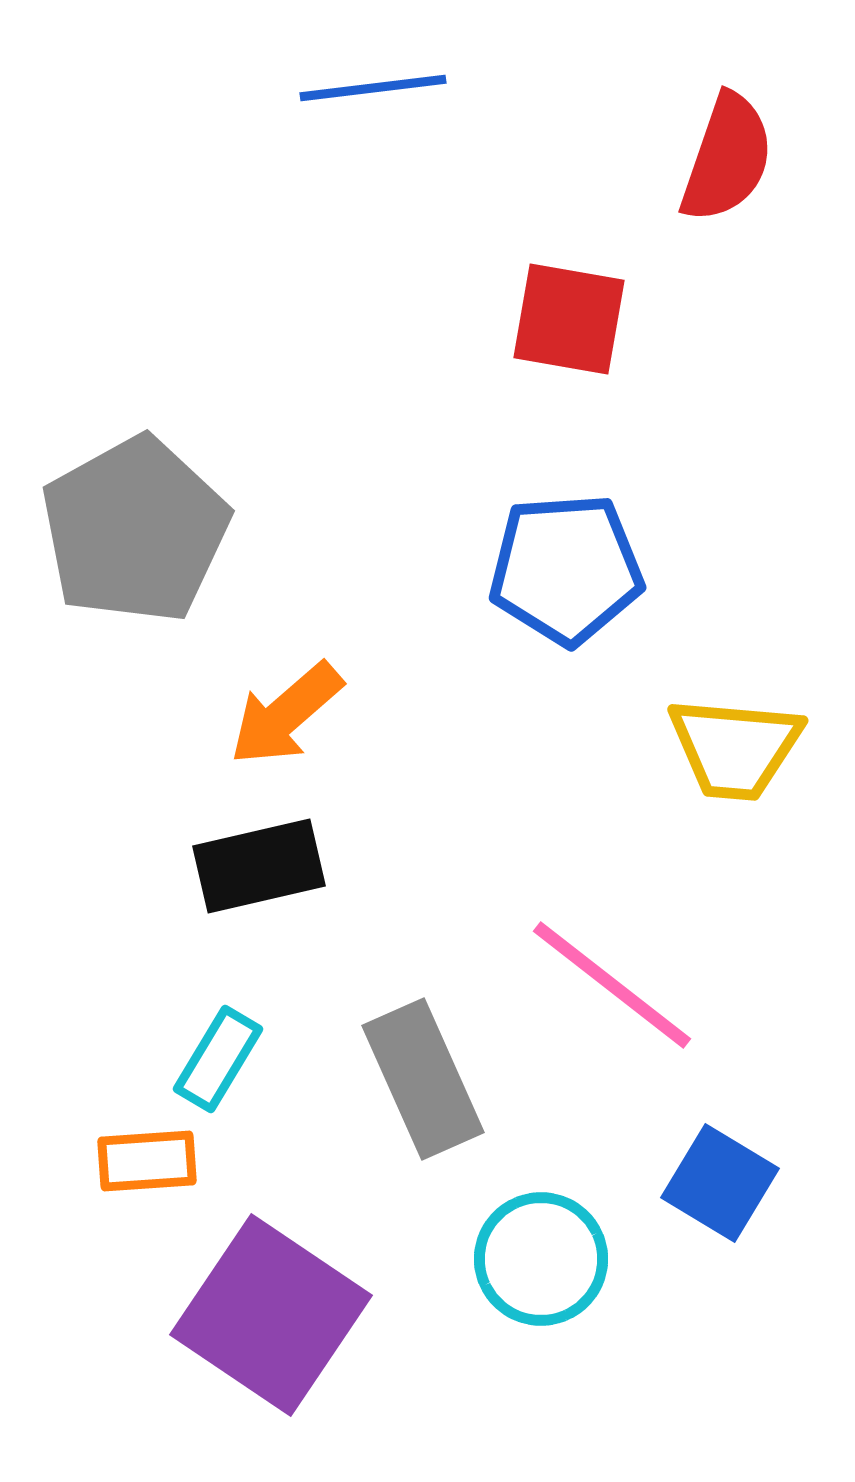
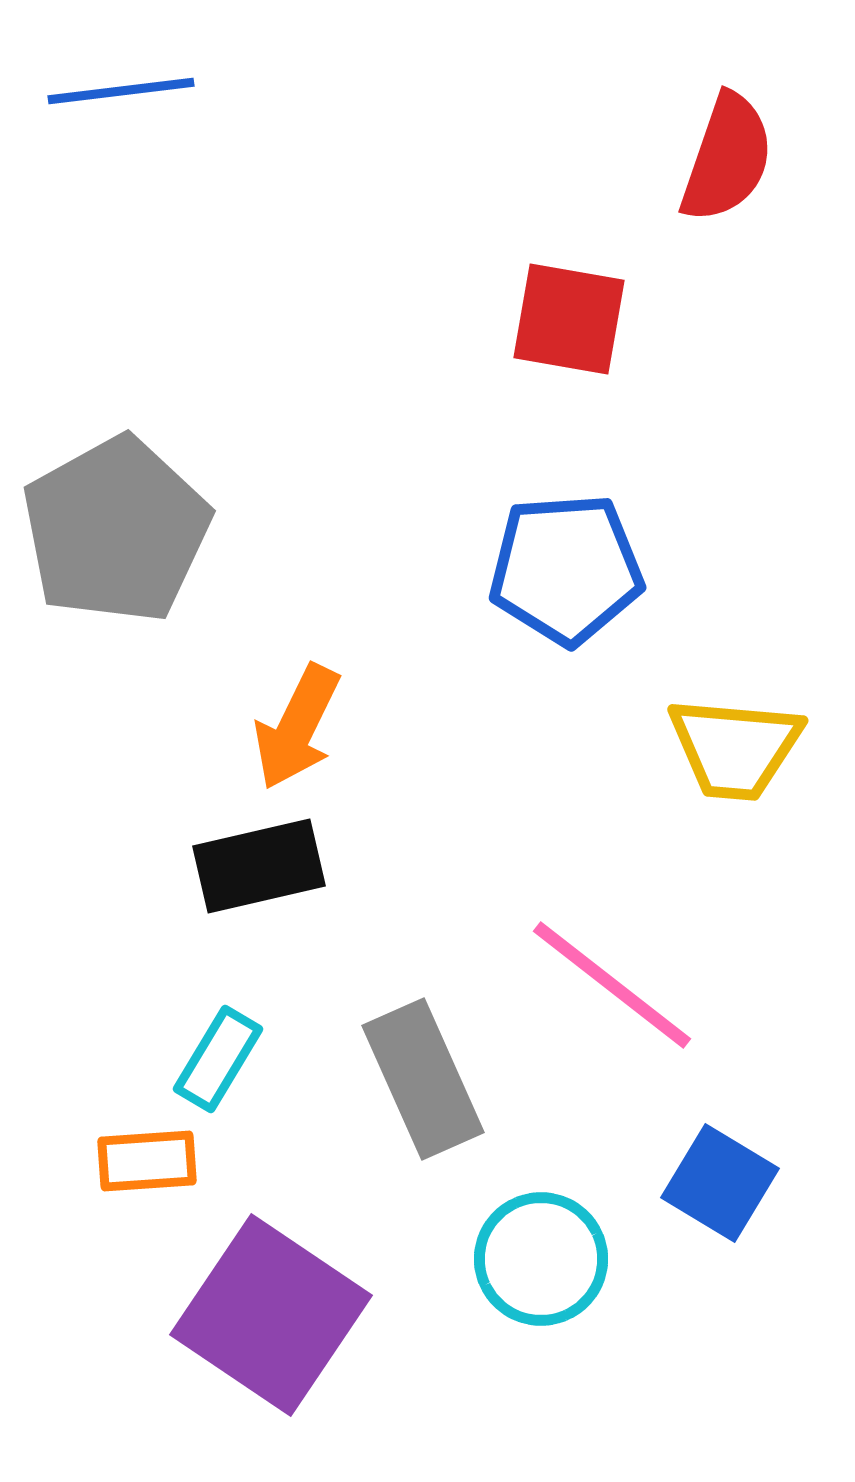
blue line: moved 252 px left, 3 px down
gray pentagon: moved 19 px left
orange arrow: moved 11 px right, 13 px down; rotated 23 degrees counterclockwise
